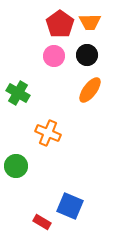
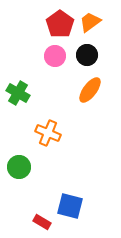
orange trapezoid: rotated 145 degrees clockwise
pink circle: moved 1 px right
green circle: moved 3 px right, 1 px down
blue square: rotated 8 degrees counterclockwise
